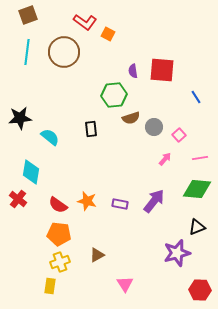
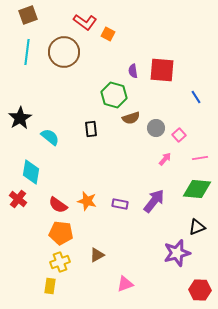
green hexagon: rotated 20 degrees clockwise
black star: rotated 25 degrees counterclockwise
gray circle: moved 2 px right, 1 px down
orange pentagon: moved 2 px right, 1 px up
pink triangle: rotated 42 degrees clockwise
